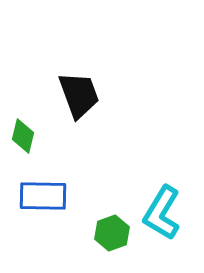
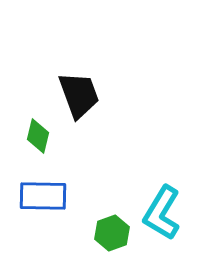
green diamond: moved 15 px right
